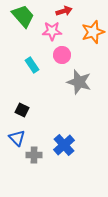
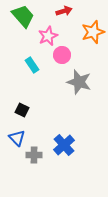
pink star: moved 4 px left, 5 px down; rotated 24 degrees counterclockwise
